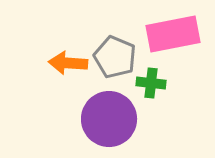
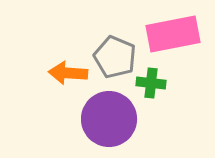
orange arrow: moved 10 px down
